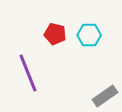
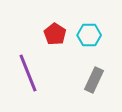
red pentagon: rotated 20 degrees clockwise
gray rectangle: moved 11 px left, 16 px up; rotated 30 degrees counterclockwise
